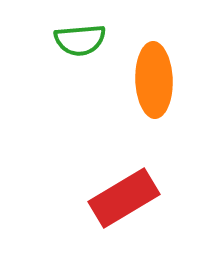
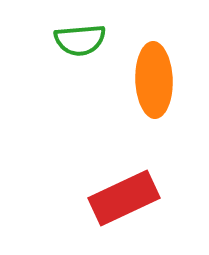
red rectangle: rotated 6 degrees clockwise
